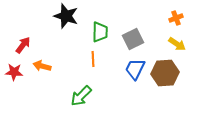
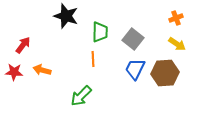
gray square: rotated 25 degrees counterclockwise
orange arrow: moved 4 px down
